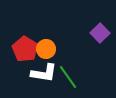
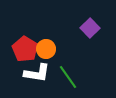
purple square: moved 10 px left, 5 px up
white L-shape: moved 7 px left
